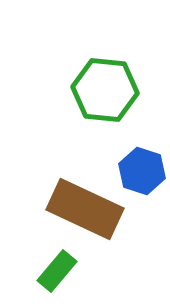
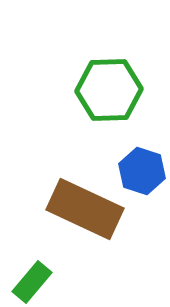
green hexagon: moved 4 px right; rotated 8 degrees counterclockwise
green rectangle: moved 25 px left, 11 px down
